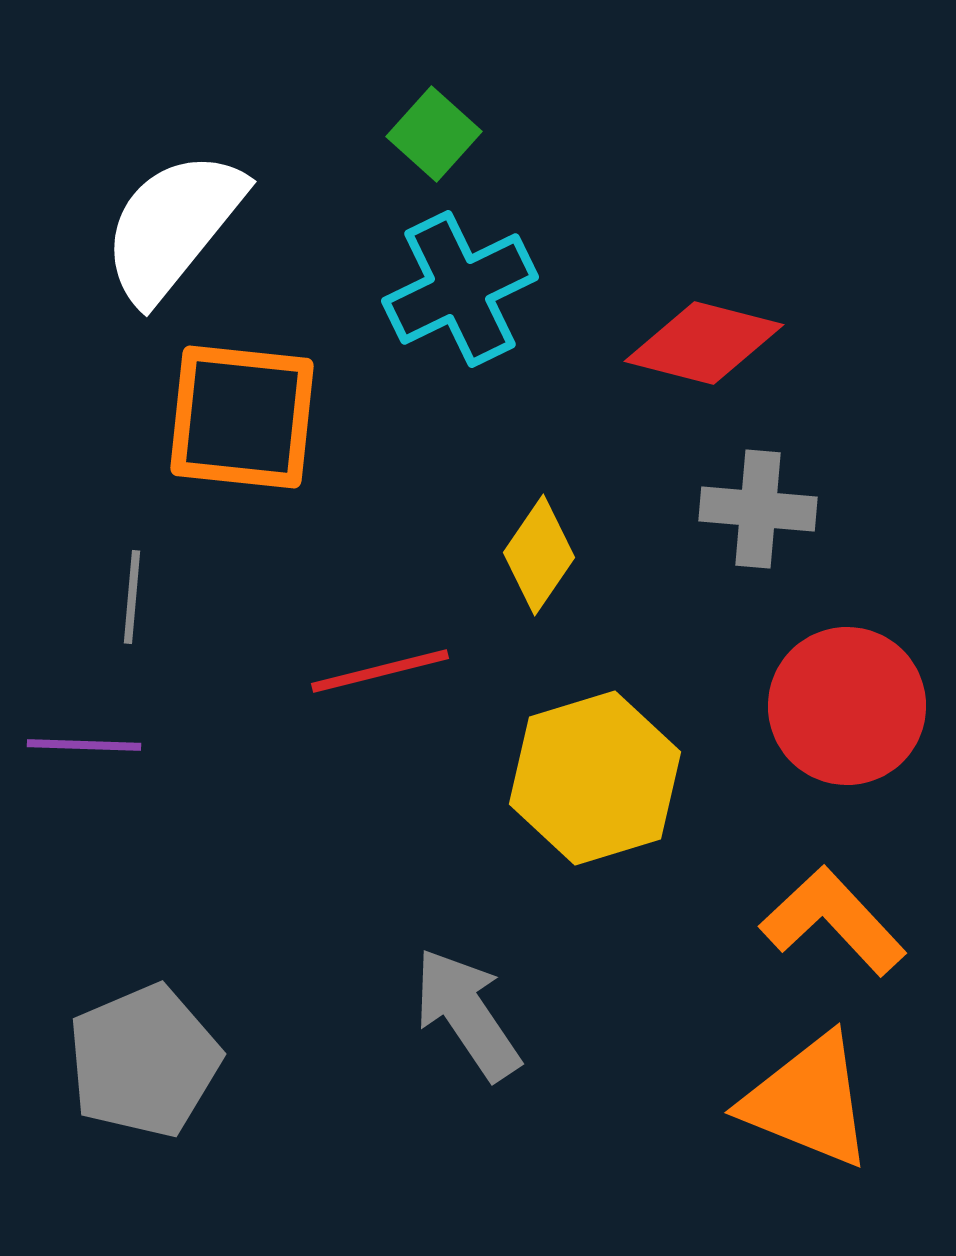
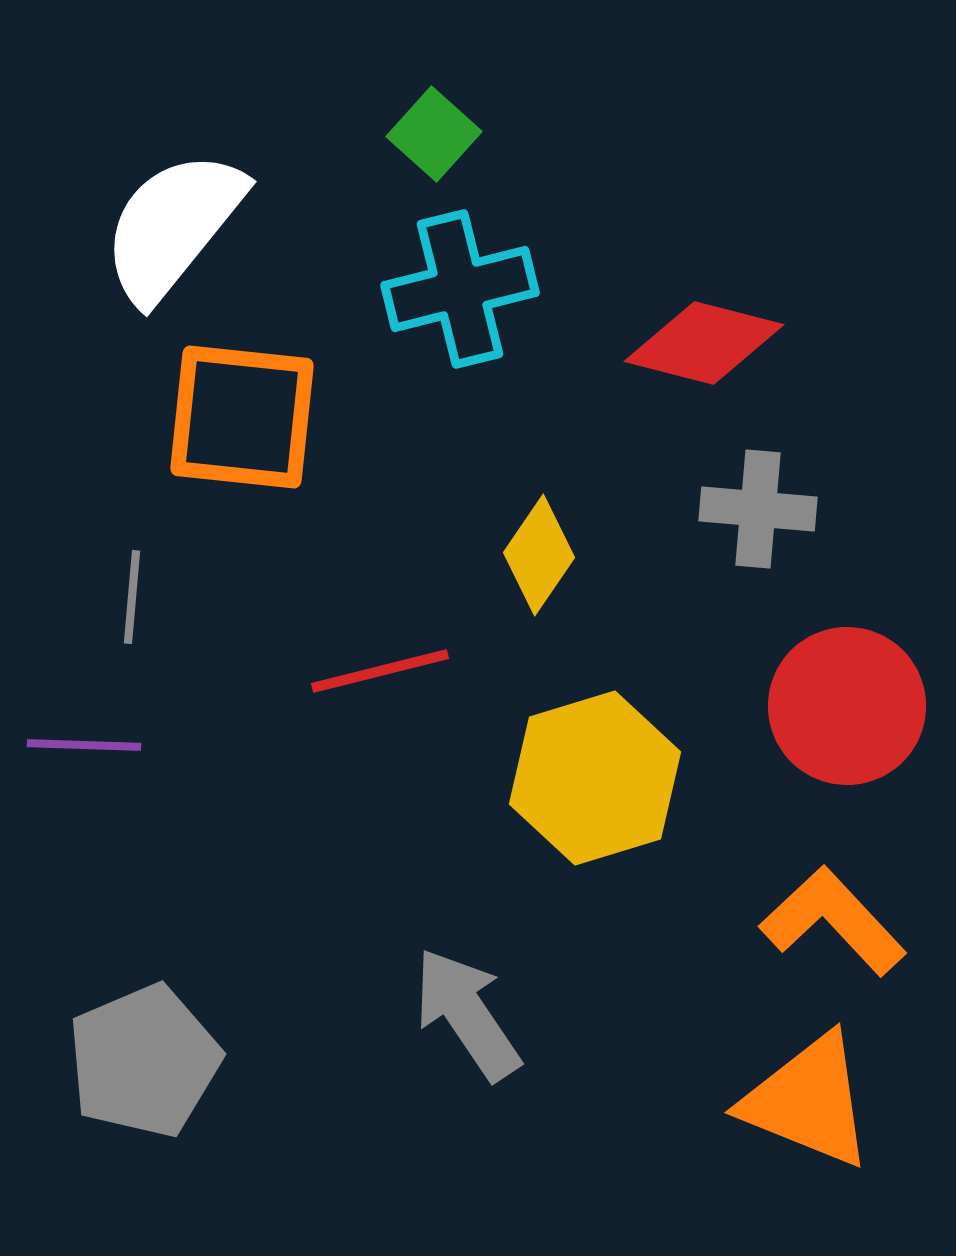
cyan cross: rotated 12 degrees clockwise
